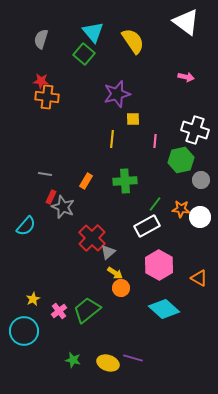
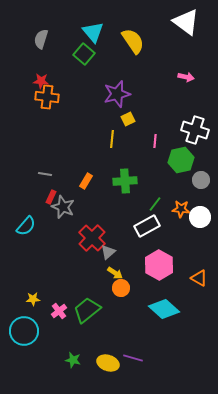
yellow square: moved 5 px left; rotated 24 degrees counterclockwise
yellow star: rotated 24 degrees clockwise
